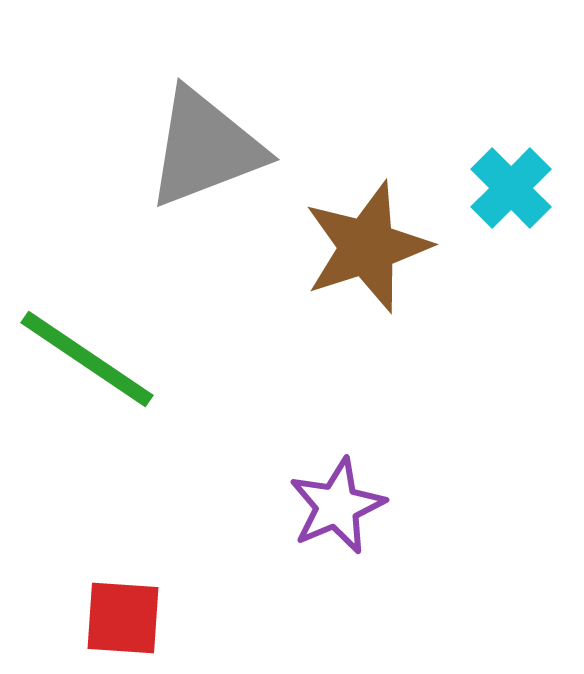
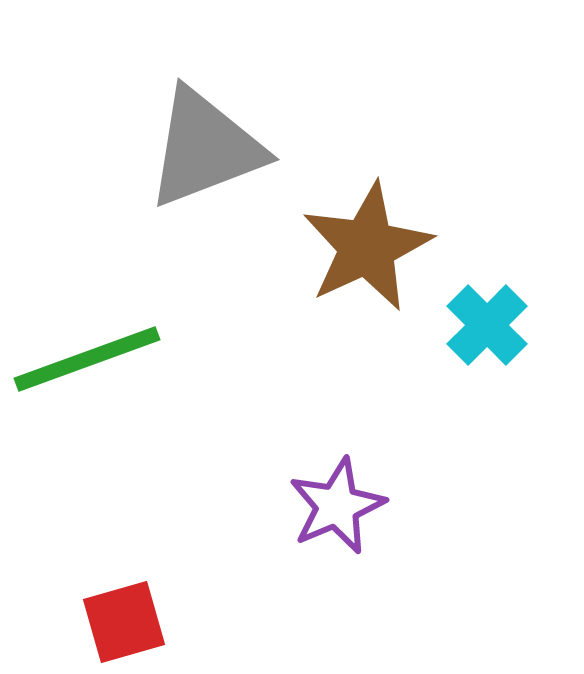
cyan cross: moved 24 px left, 137 px down
brown star: rotated 7 degrees counterclockwise
green line: rotated 54 degrees counterclockwise
red square: moved 1 px right, 4 px down; rotated 20 degrees counterclockwise
